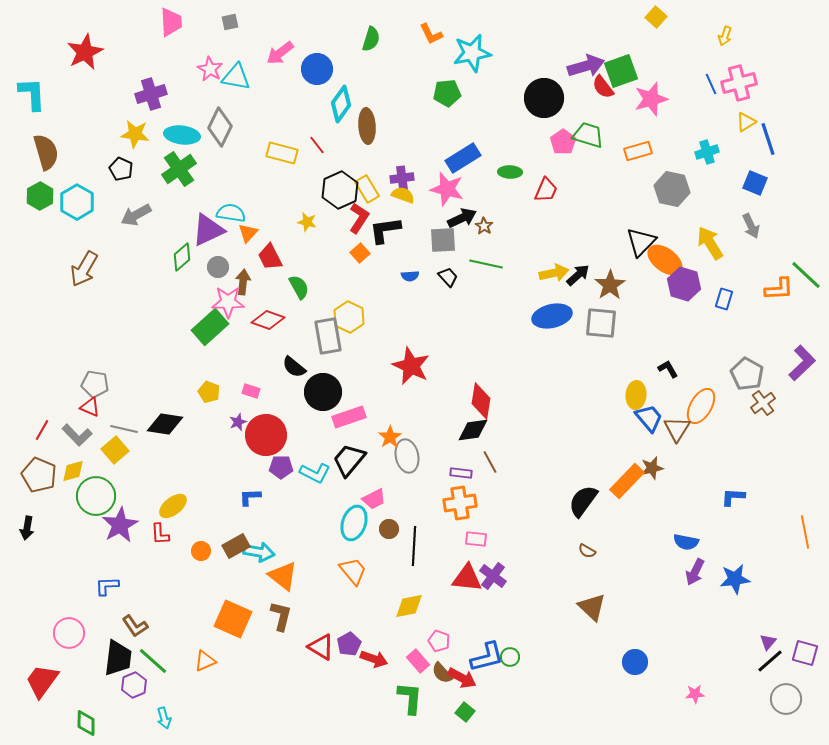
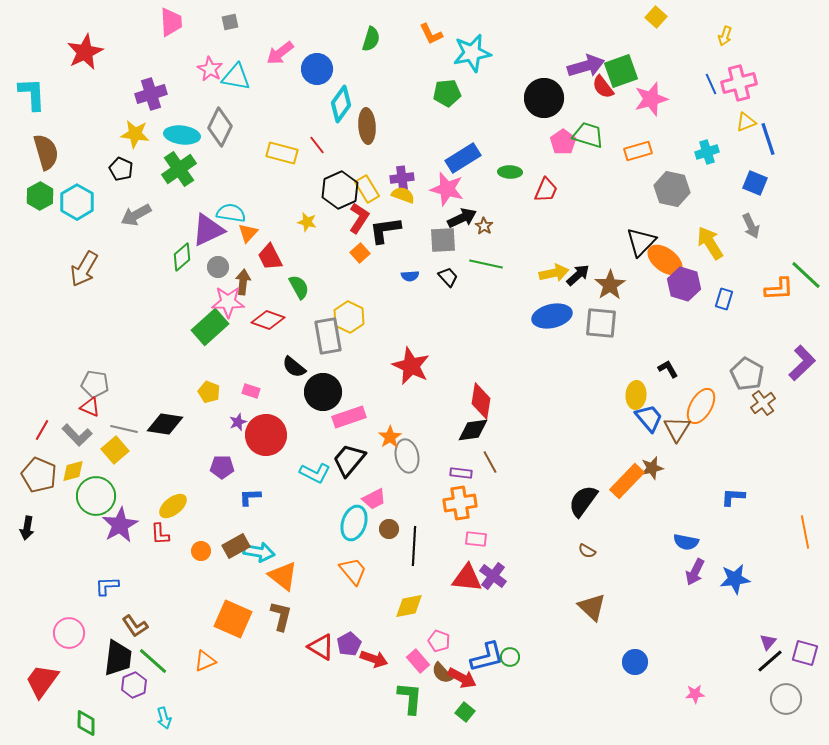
yellow triangle at (746, 122): rotated 10 degrees clockwise
purple pentagon at (281, 467): moved 59 px left
